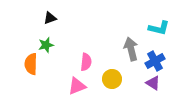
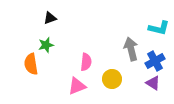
orange semicircle: rotated 10 degrees counterclockwise
